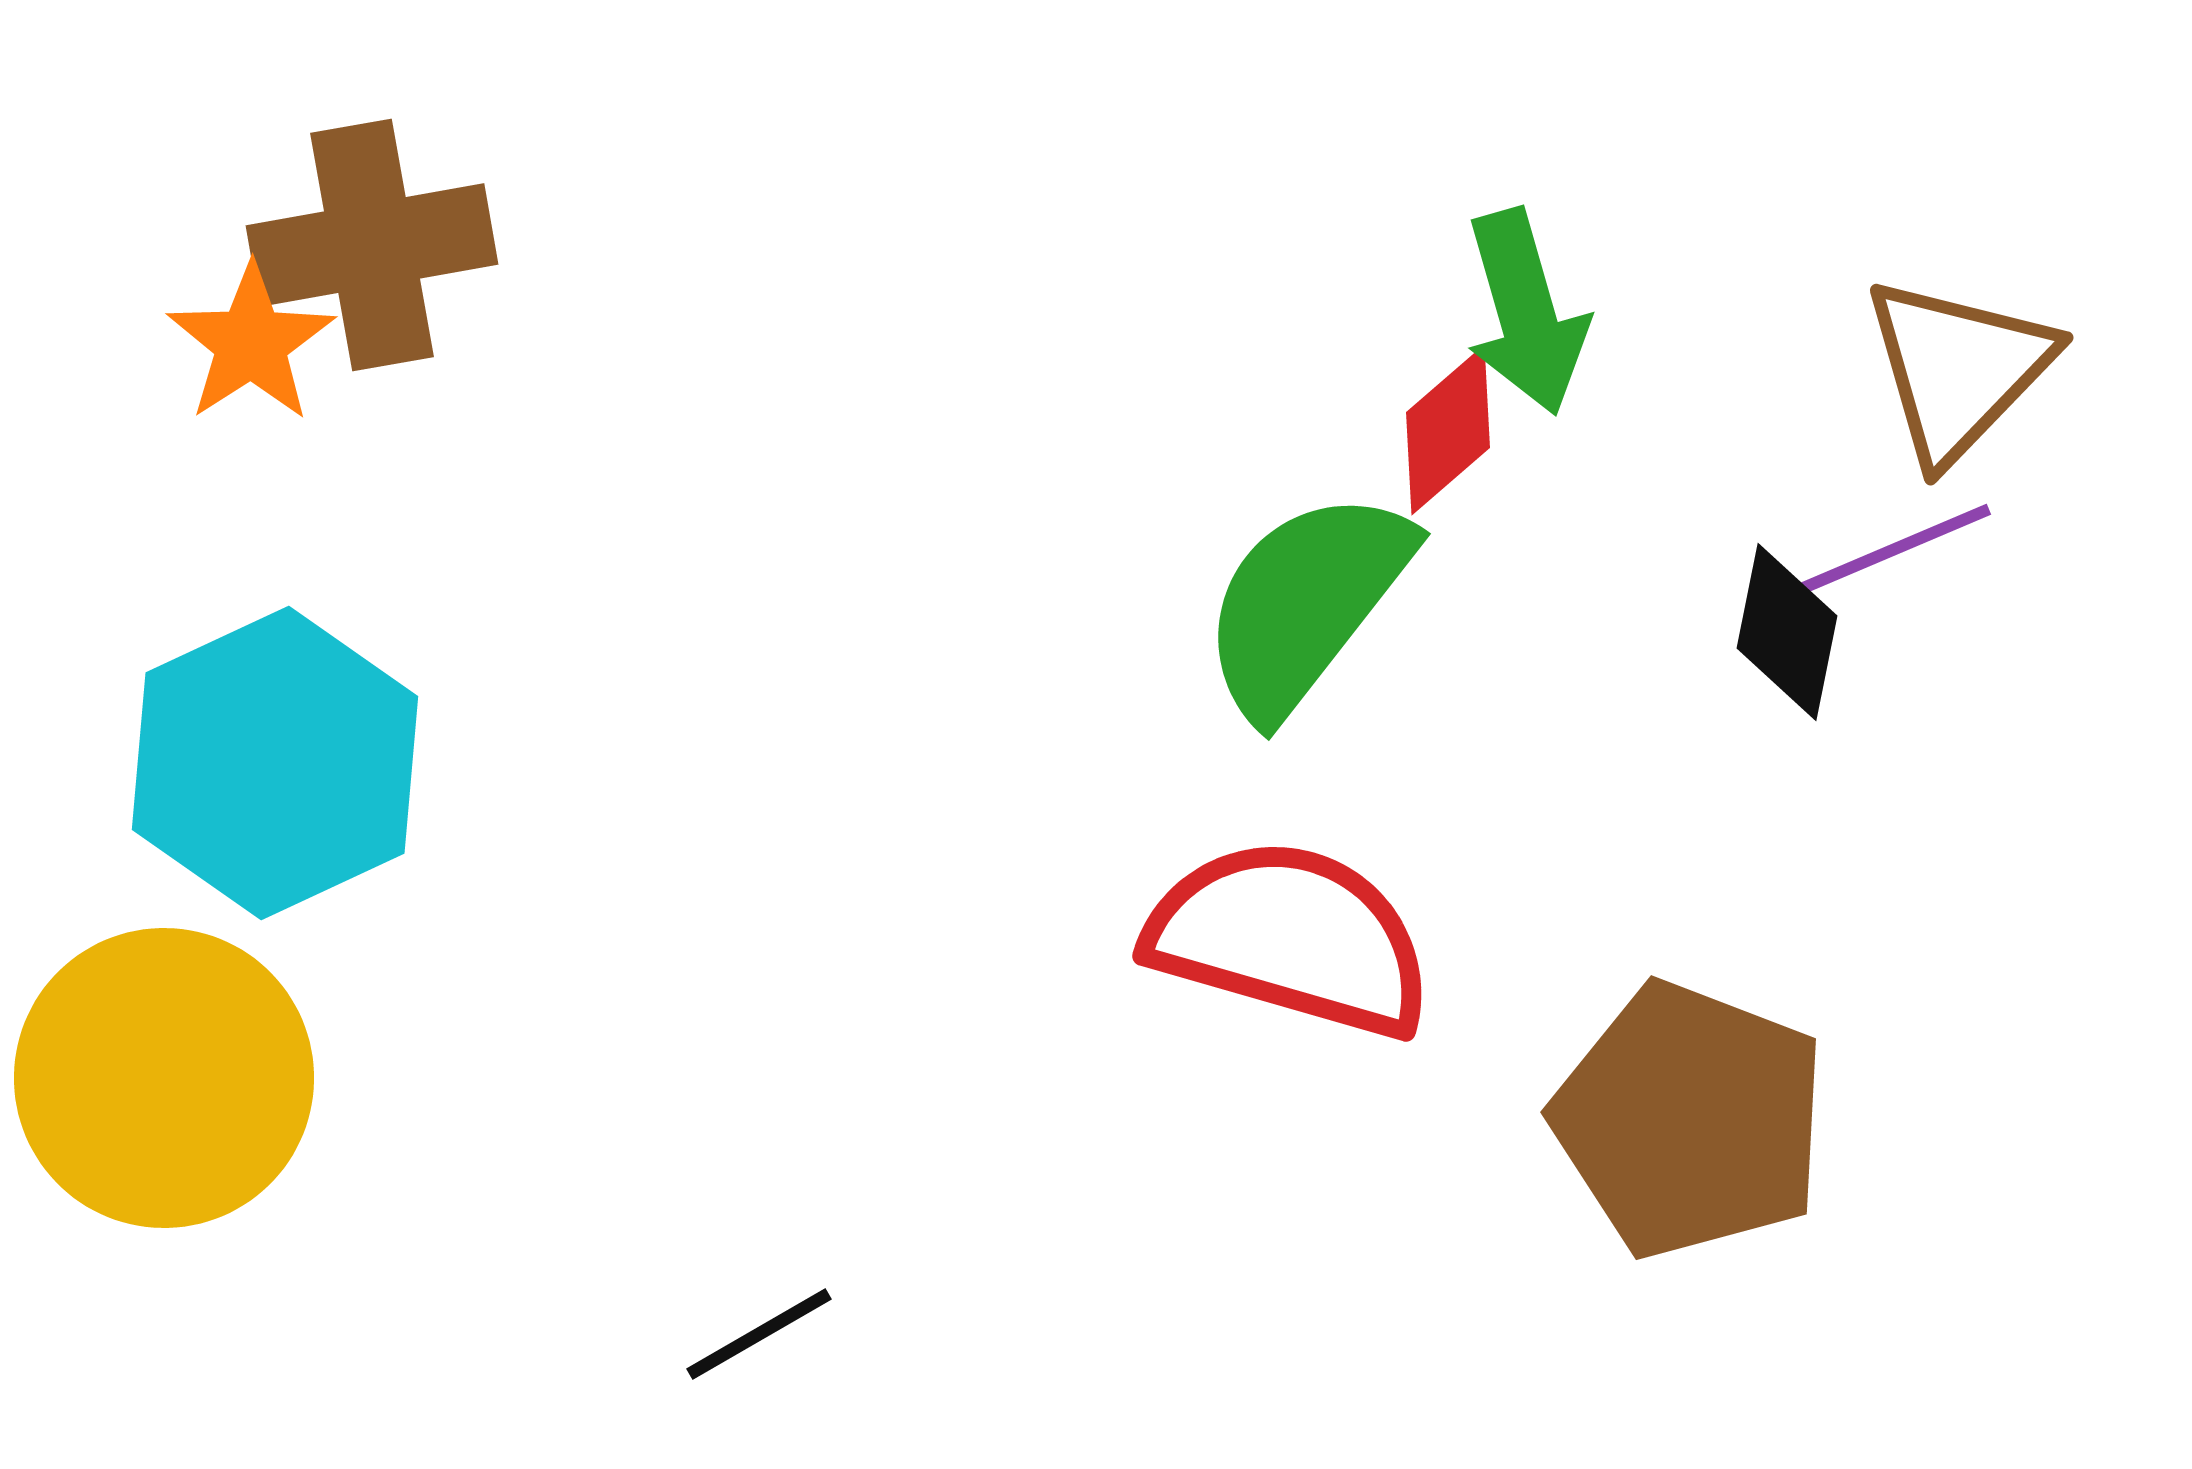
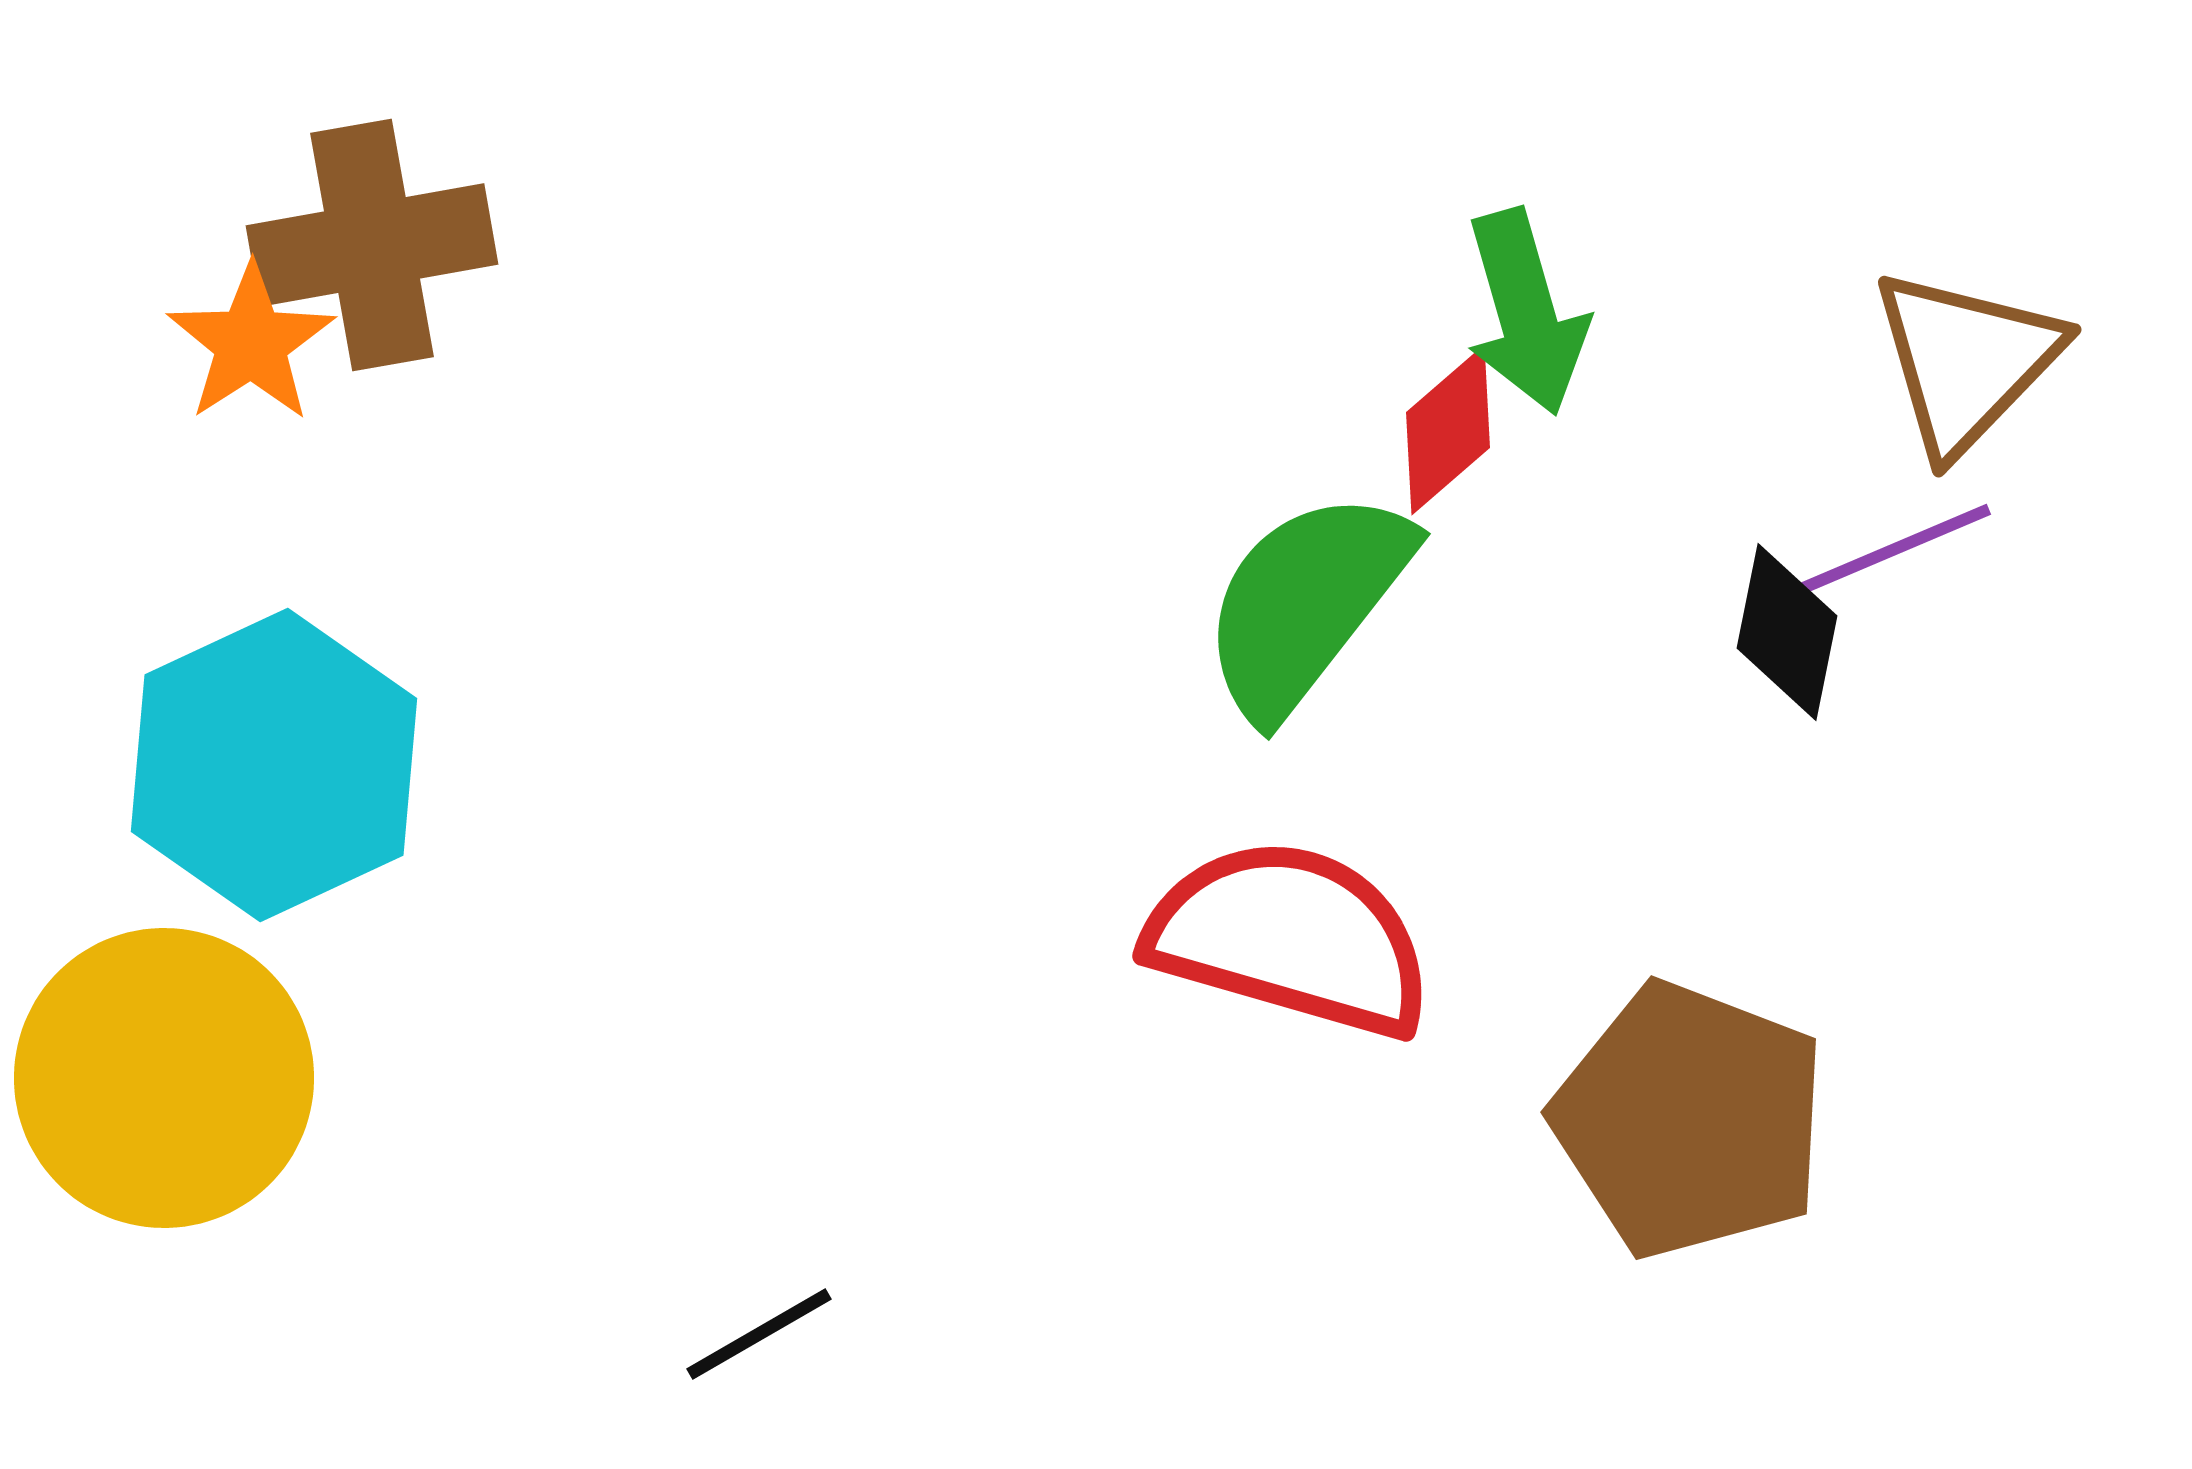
brown triangle: moved 8 px right, 8 px up
cyan hexagon: moved 1 px left, 2 px down
